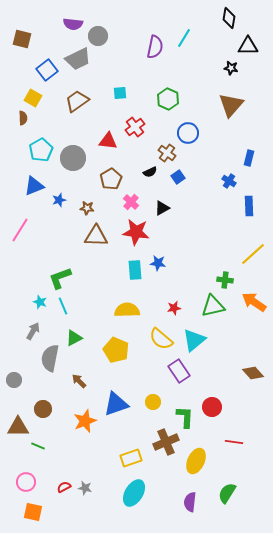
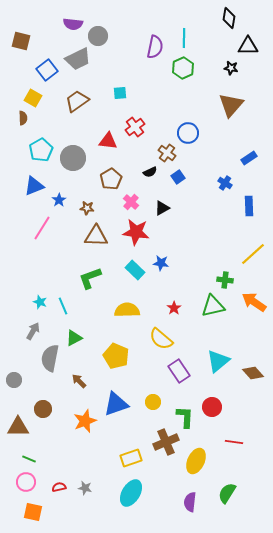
cyan line at (184, 38): rotated 30 degrees counterclockwise
brown square at (22, 39): moved 1 px left, 2 px down
green hexagon at (168, 99): moved 15 px right, 31 px up; rotated 10 degrees clockwise
blue rectangle at (249, 158): rotated 42 degrees clockwise
blue cross at (229, 181): moved 4 px left, 2 px down
blue star at (59, 200): rotated 16 degrees counterclockwise
pink line at (20, 230): moved 22 px right, 2 px up
blue star at (158, 263): moved 3 px right
cyan rectangle at (135, 270): rotated 42 degrees counterclockwise
green L-shape at (60, 278): moved 30 px right
red star at (174, 308): rotated 24 degrees counterclockwise
cyan triangle at (194, 340): moved 24 px right, 21 px down
yellow pentagon at (116, 350): moved 6 px down
green line at (38, 446): moved 9 px left, 13 px down
red semicircle at (64, 487): moved 5 px left; rotated 16 degrees clockwise
cyan ellipse at (134, 493): moved 3 px left
